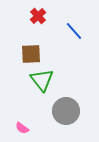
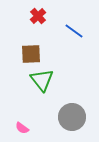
blue line: rotated 12 degrees counterclockwise
gray circle: moved 6 px right, 6 px down
